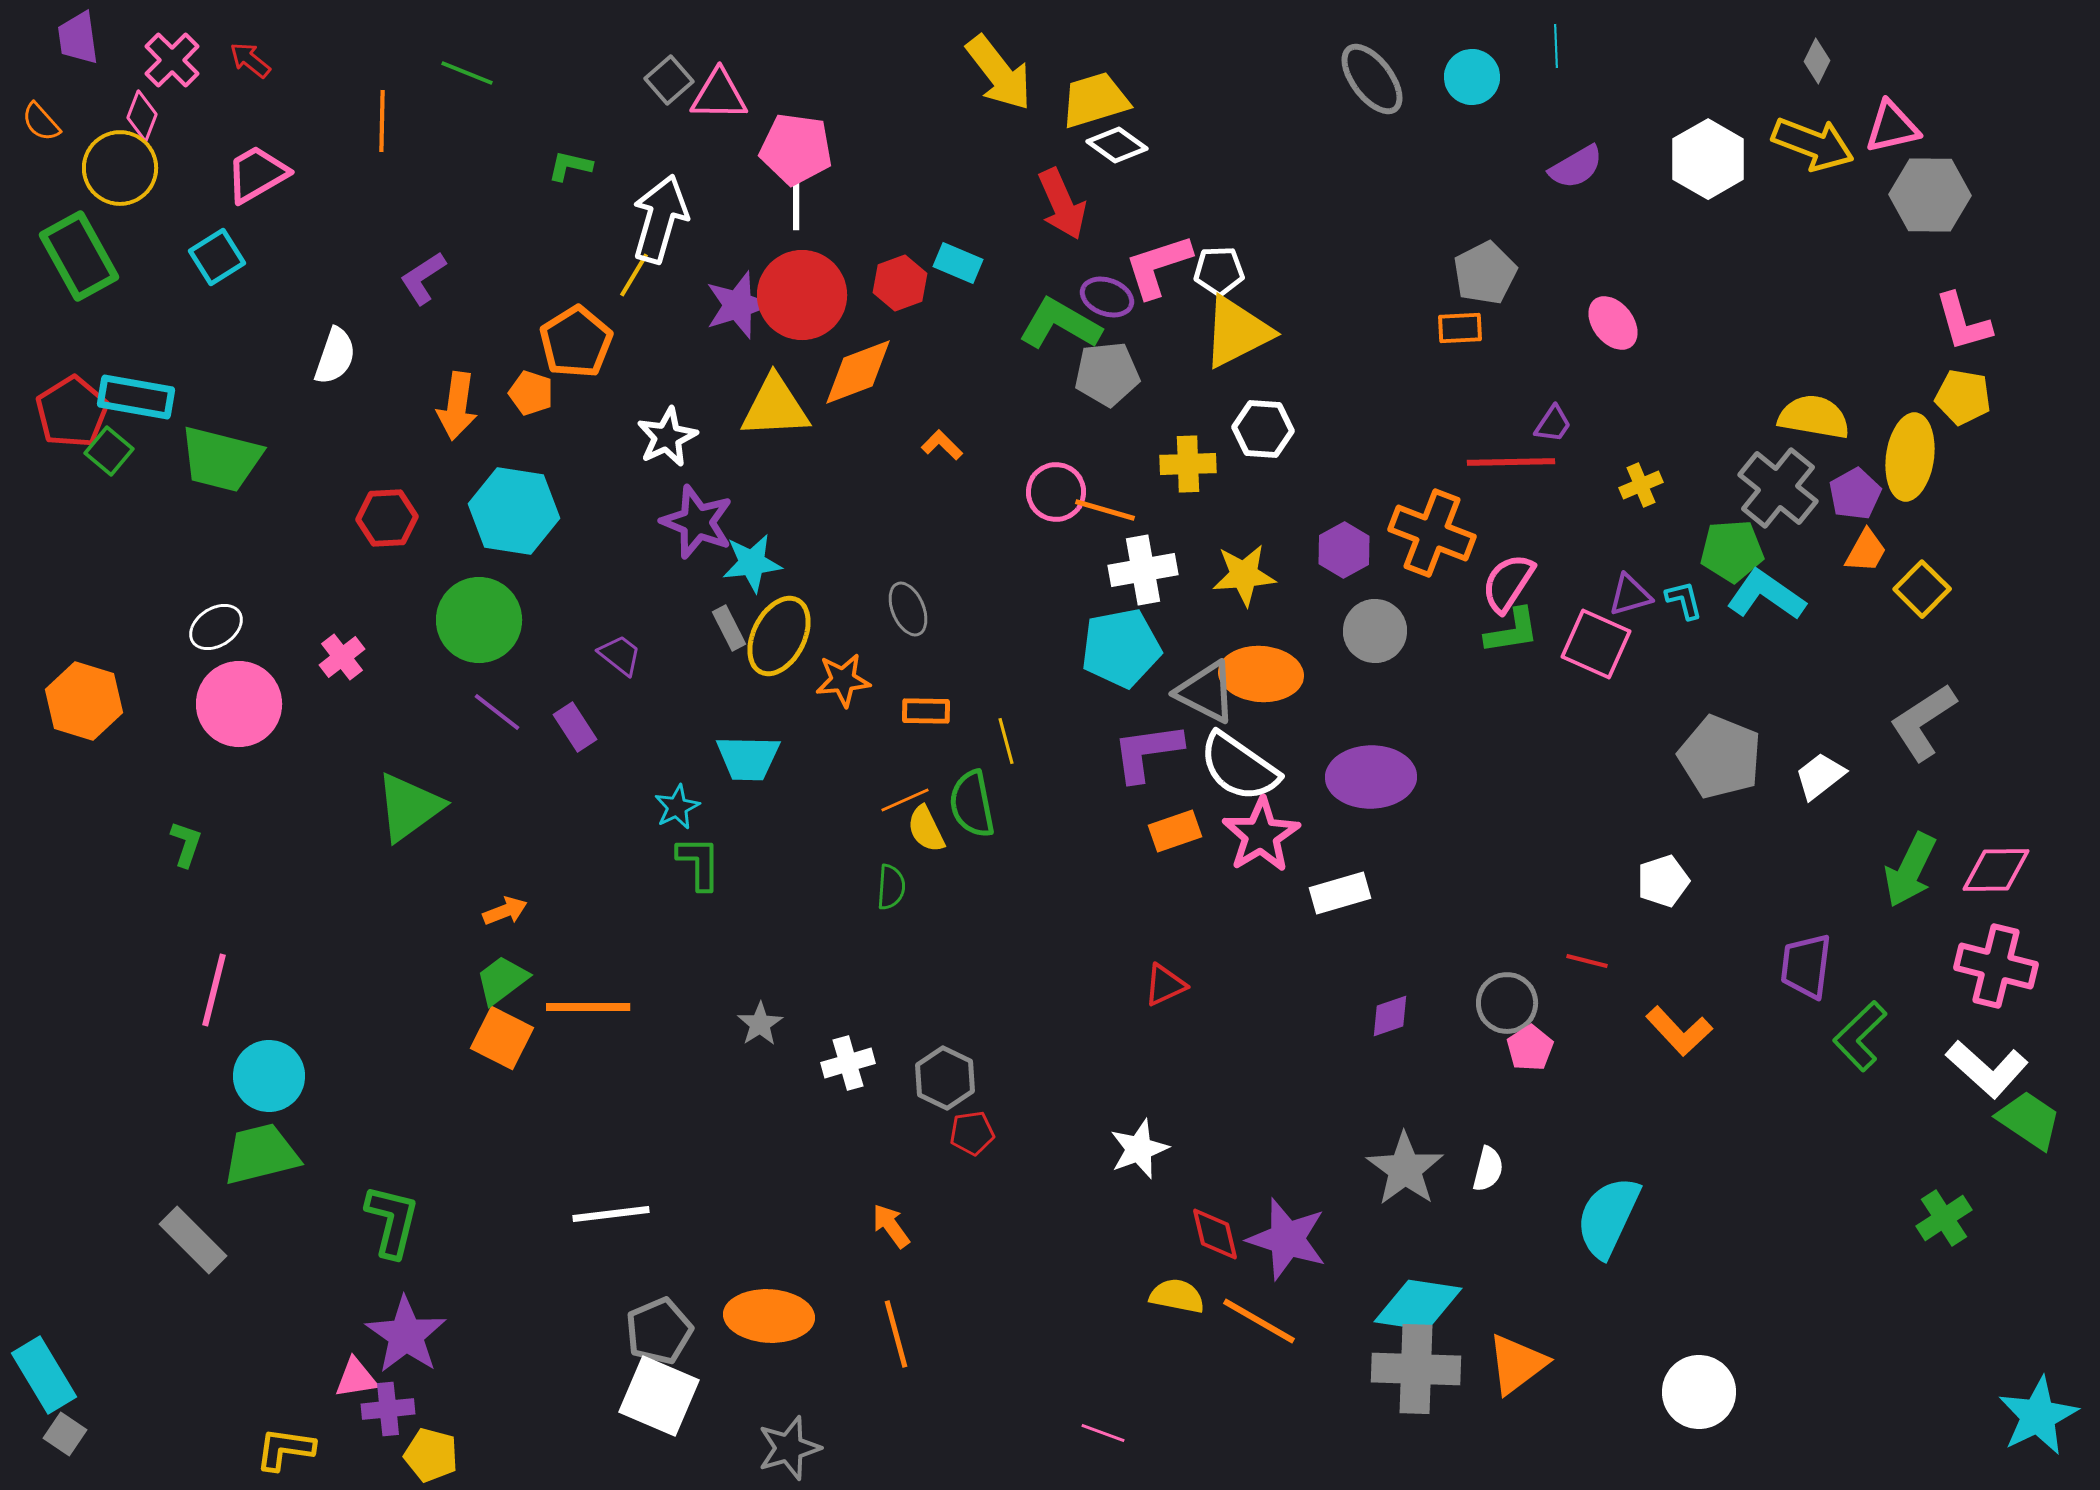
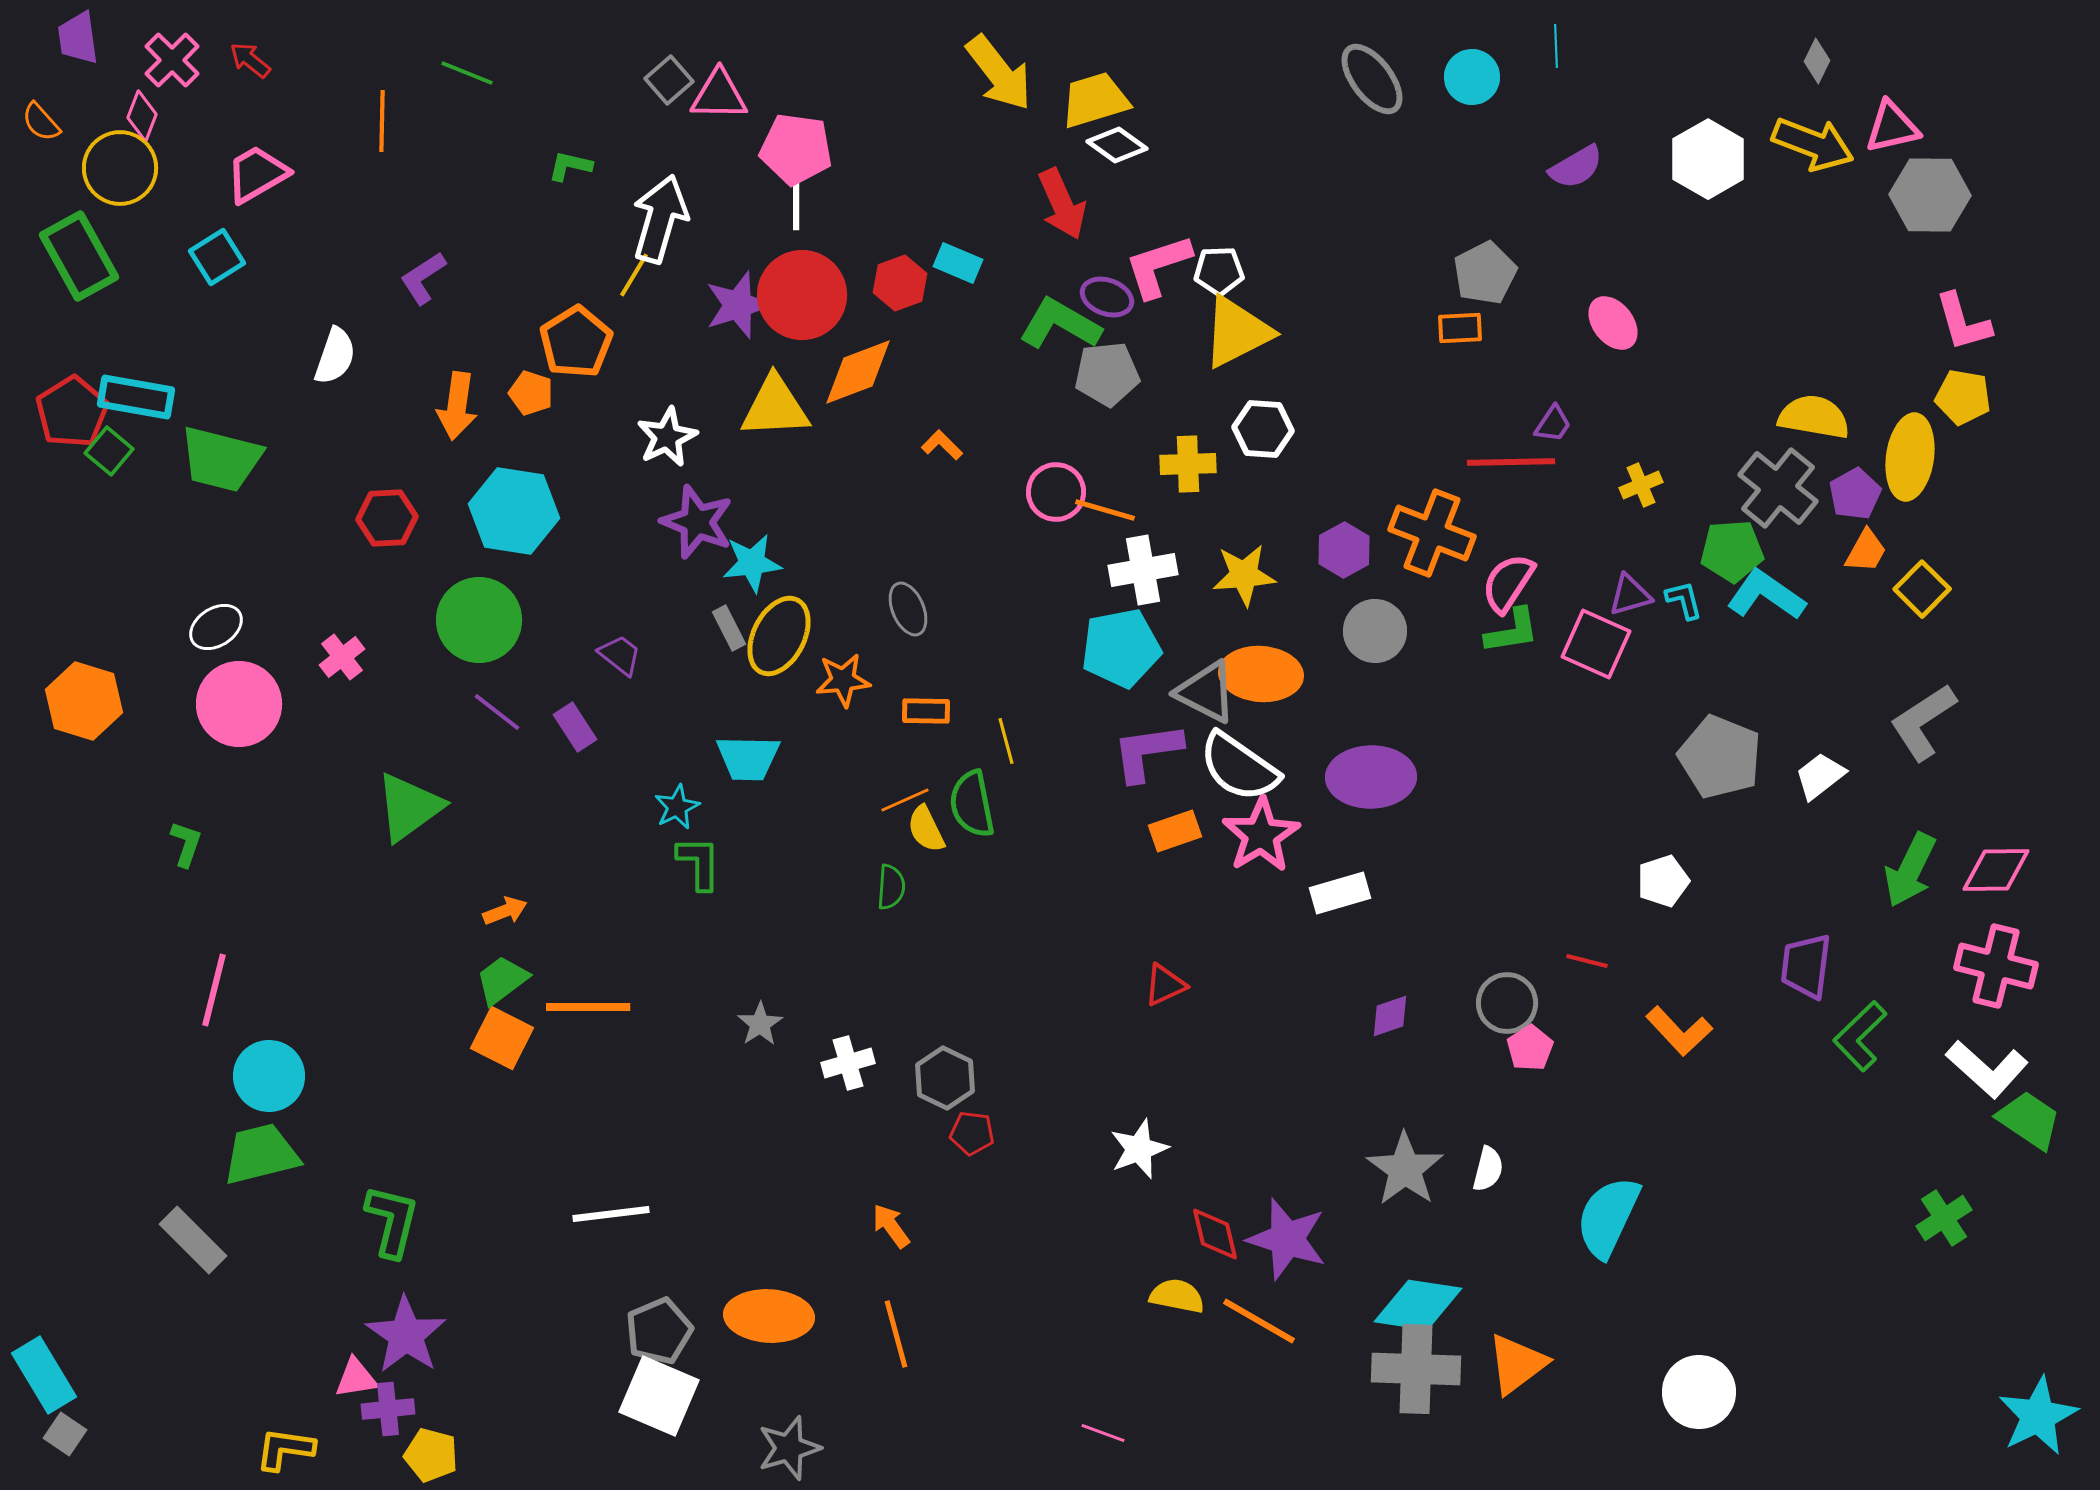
red pentagon at (972, 1133): rotated 15 degrees clockwise
